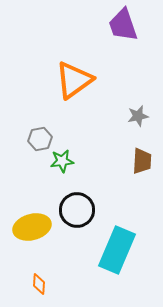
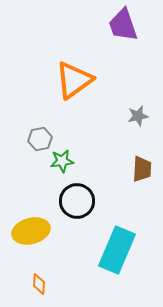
brown trapezoid: moved 8 px down
black circle: moved 9 px up
yellow ellipse: moved 1 px left, 4 px down
